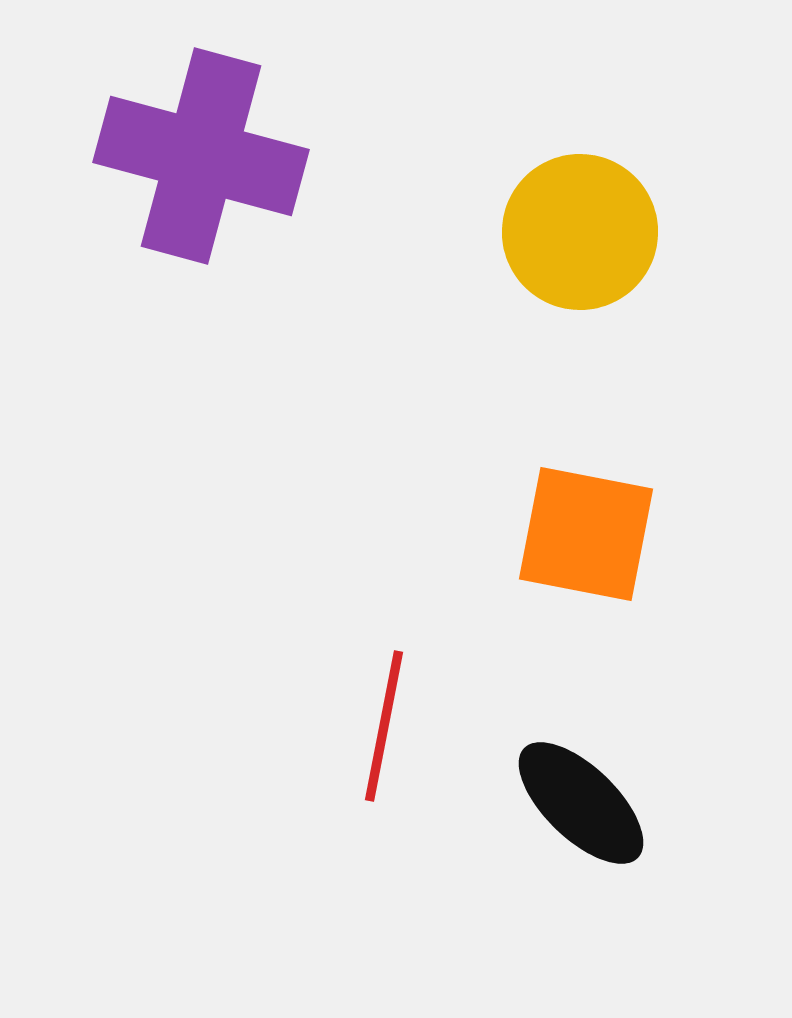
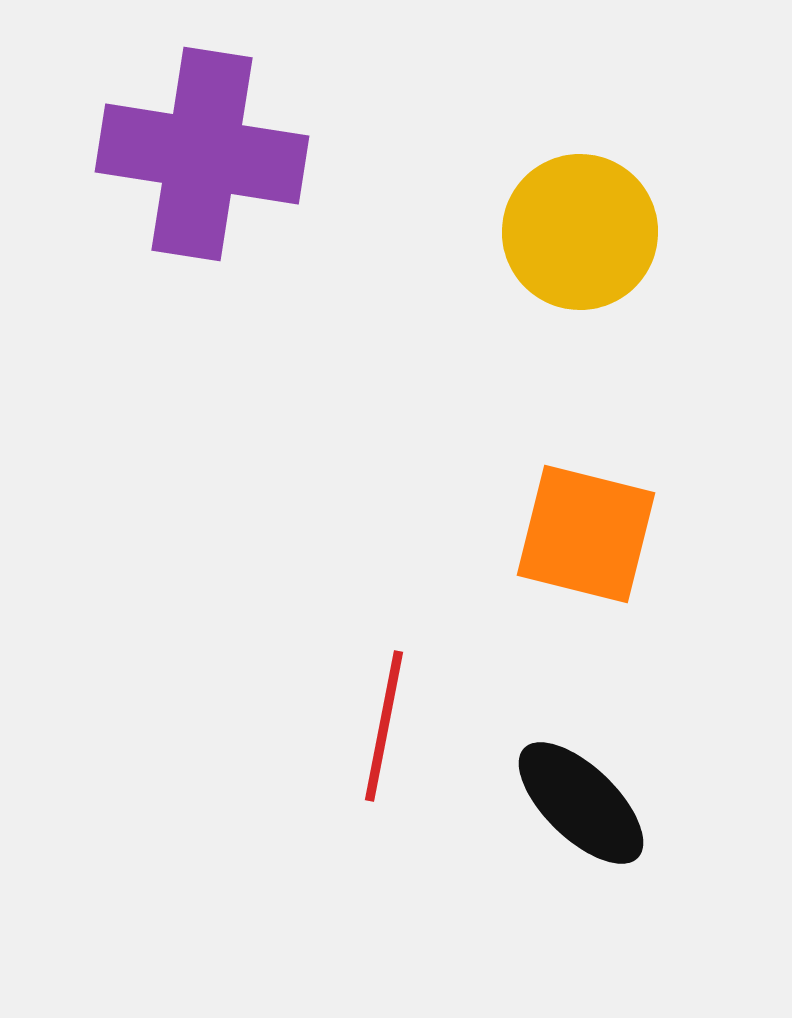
purple cross: moved 1 px right, 2 px up; rotated 6 degrees counterclockwise
orange square: rotated 3 degrees clockwise
